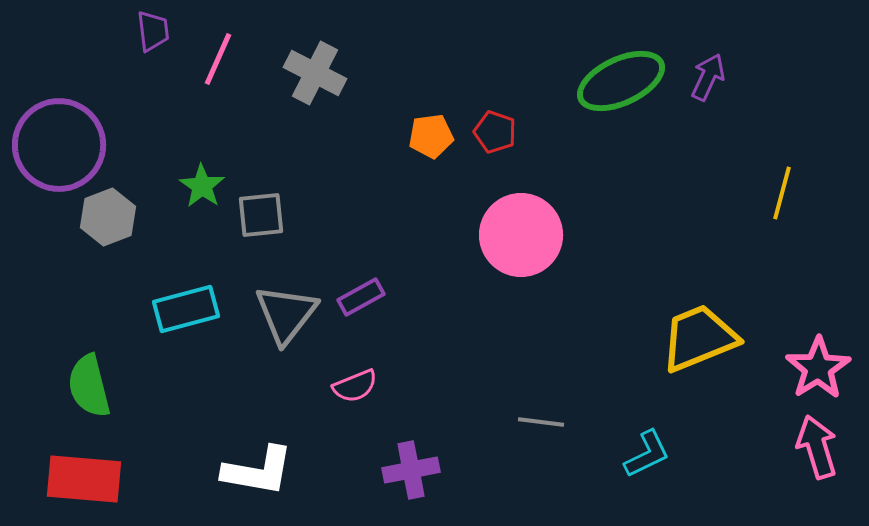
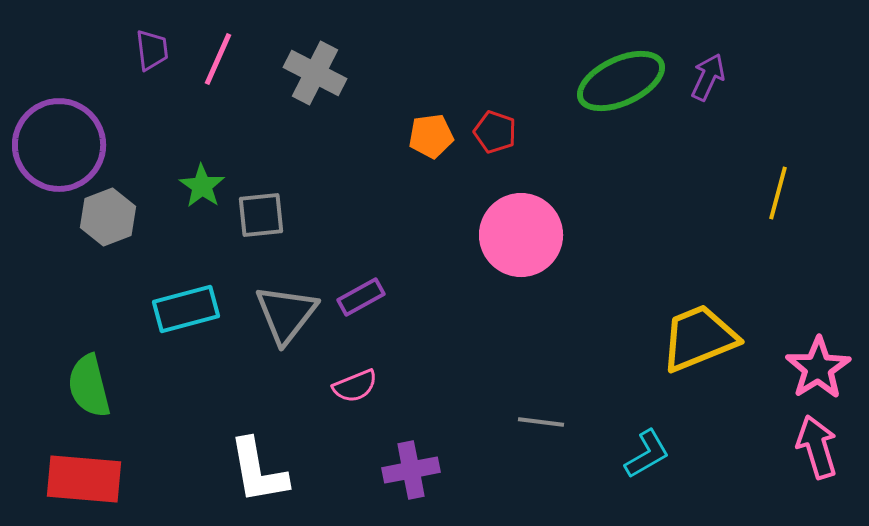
purple trapezoid: moved 1 px left, 19 px down
yellow line: moved 4 px left
cyan L-shape: rotated 4 degrees counterclockwise
white L-shape: rotated 70 degrees clockwise
